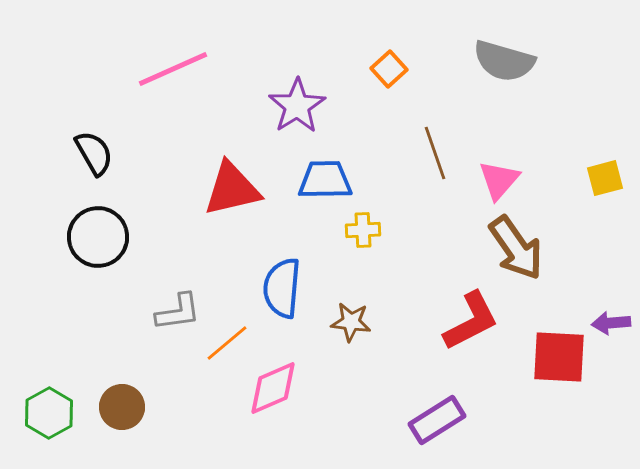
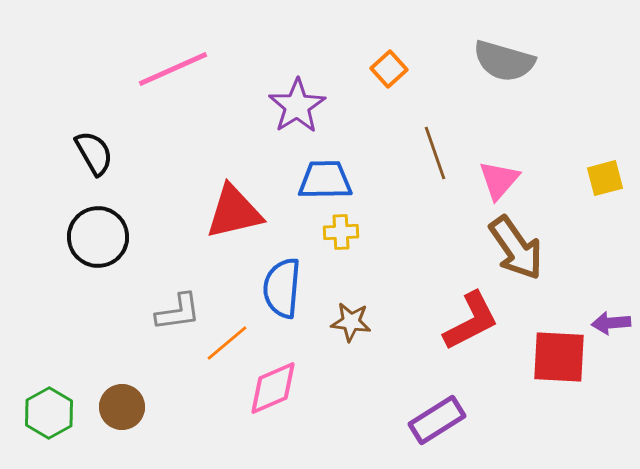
red triangle: moved 2 px right, 23 px down
yellow cross: moved 22 px left, 2 px down
